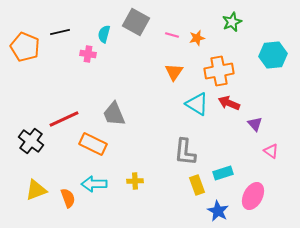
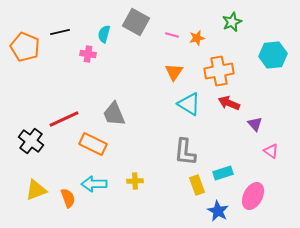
cyan triangle: moved 8 px left
